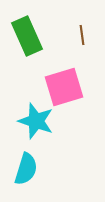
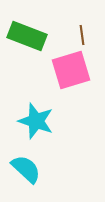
green rectangle: rotated 45 degrees counterclockwise
pink square: moved 7 px right, 17 px up
cyan semicircle: rotated 64 degrees counterclockwise
